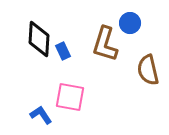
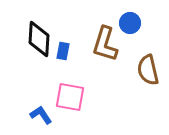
blue rectangle: rotated 36 degrees clockwise
